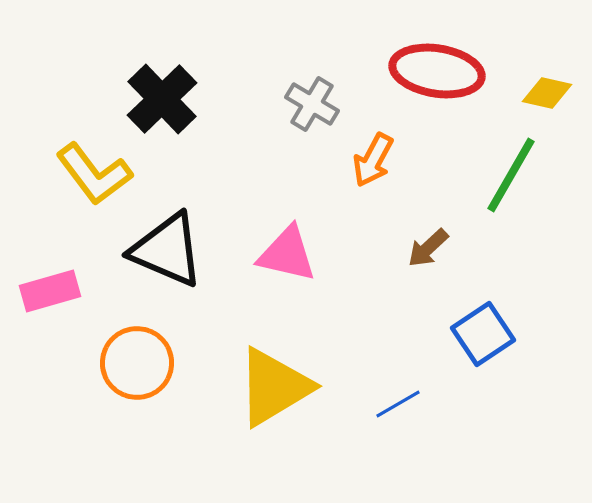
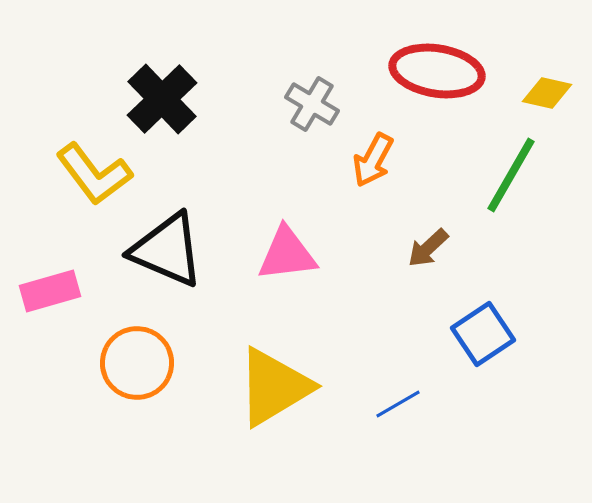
pink triangle: rotated 20 degrees counterclockwise
